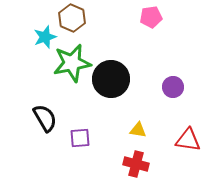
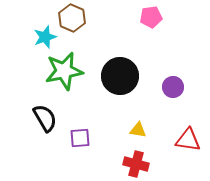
green star: moved 8 px left, 8 px down
black circle: moved 9 px right, 3 px up
